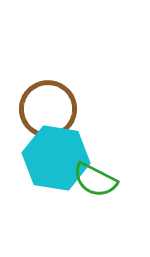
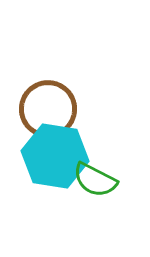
cyan hexagon: moved 1 px left, 2 px up
